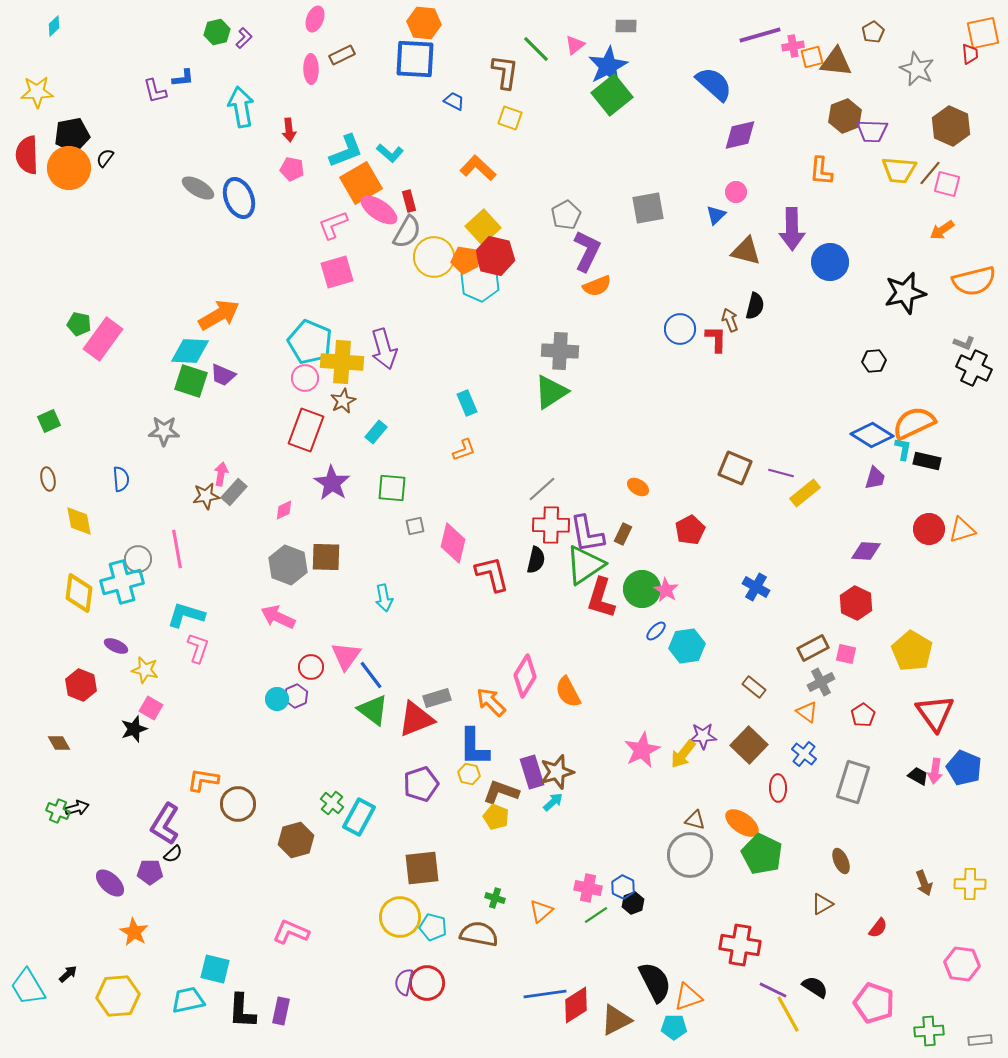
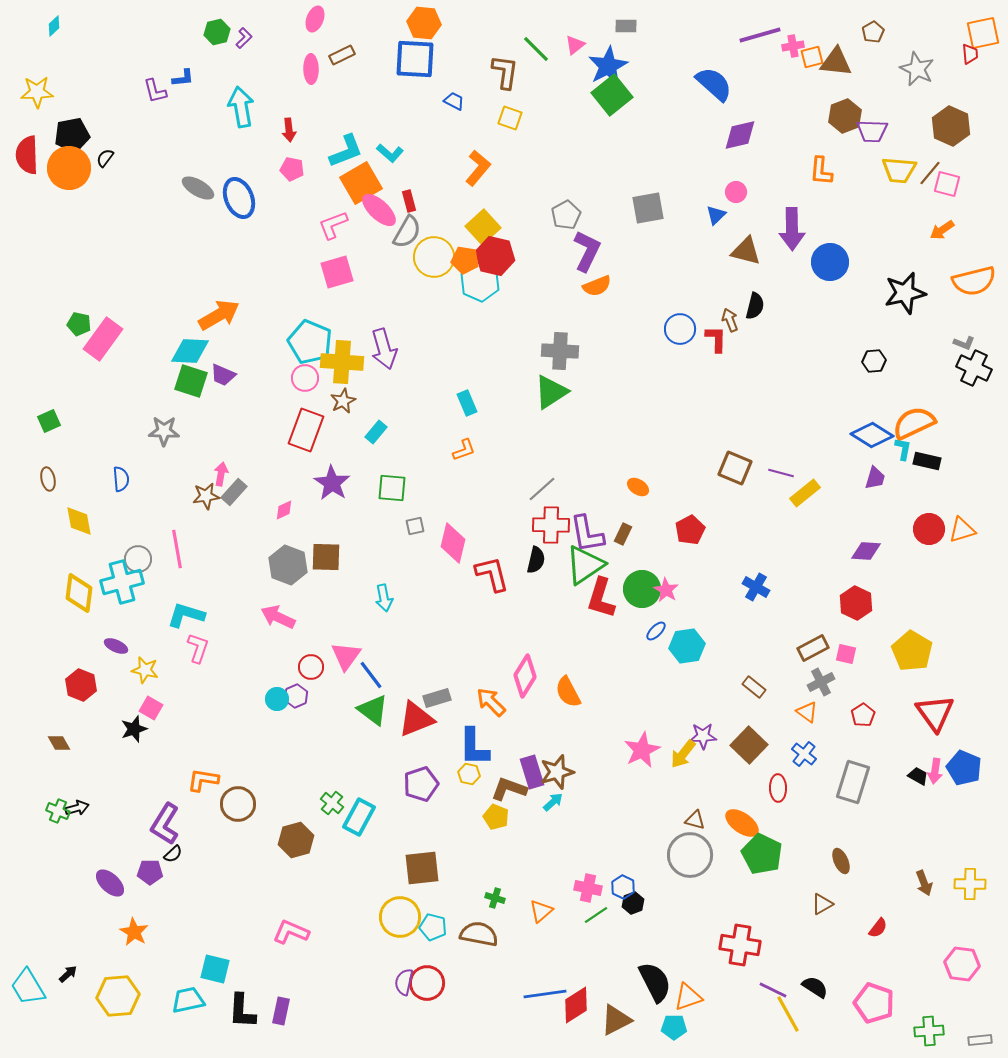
orange L-shape at (478, 168): rotated 87 degrees clockwise
pink ellipse at (379, 210): rotated 9 degrees clockwise
brown L-shape at (501, 792): moved 8 px right, 3 px up
